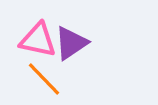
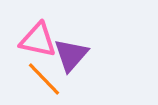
purple triangle: moved 12 px down; rotated 15 degrees counterclockwise
